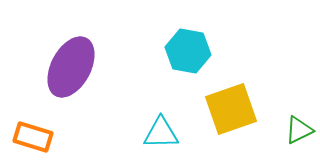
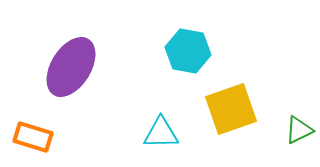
purple ellipse: rotated 4 degrees clockwise
